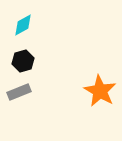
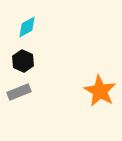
cyan diamond: moved 4 px right, 2 px down
black hexagon: rotated 20 degrees counterclockwise
